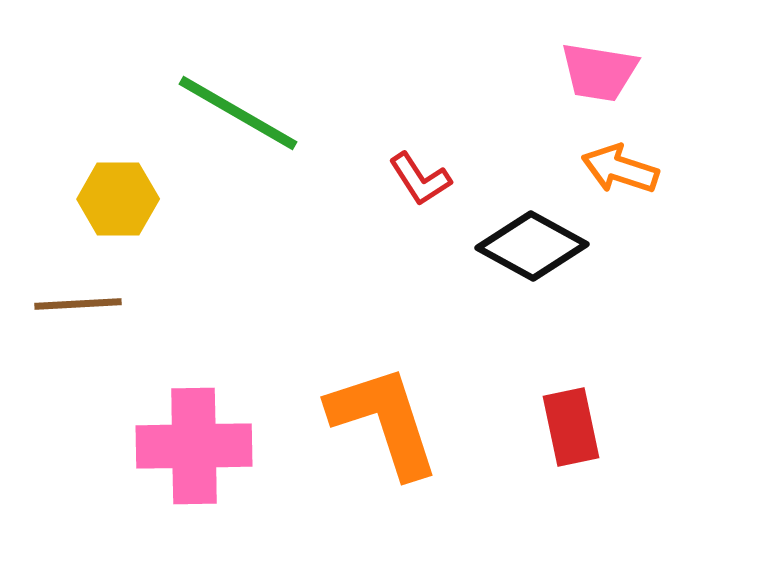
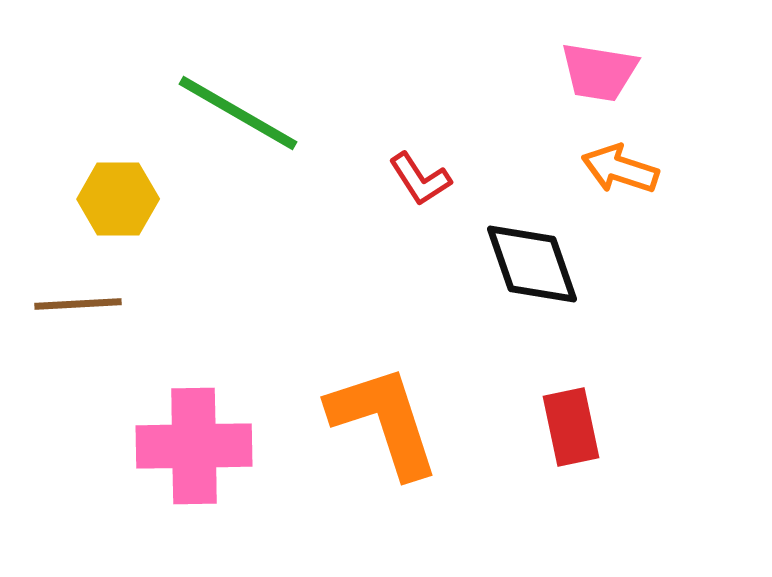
black diamond: moved 18 px down; rotated 42 degrees clockwise
